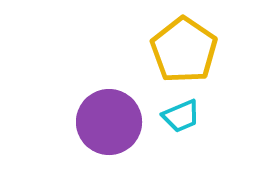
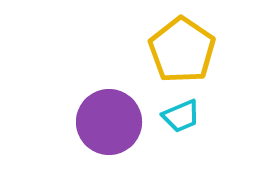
yellow pentagon: moved 2 px left
